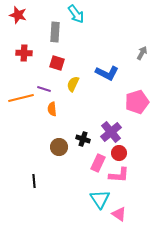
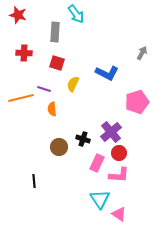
pink rectangle: moved 1 px left
